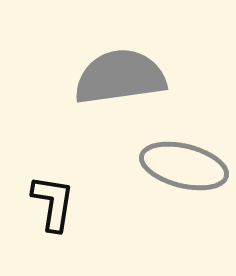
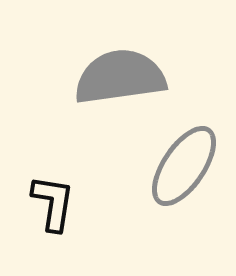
gray ellipse: rotated 70 degrees counterclockwise
